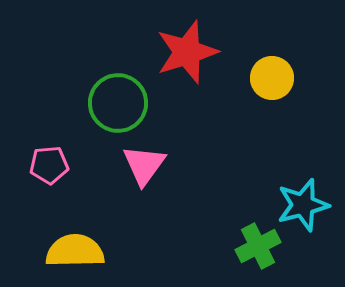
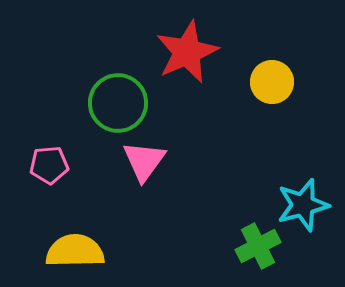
red star: rotated 6 degrees counterclockwise
yellow circle: moved 4 px down
pink triangle: moved 4 px up
